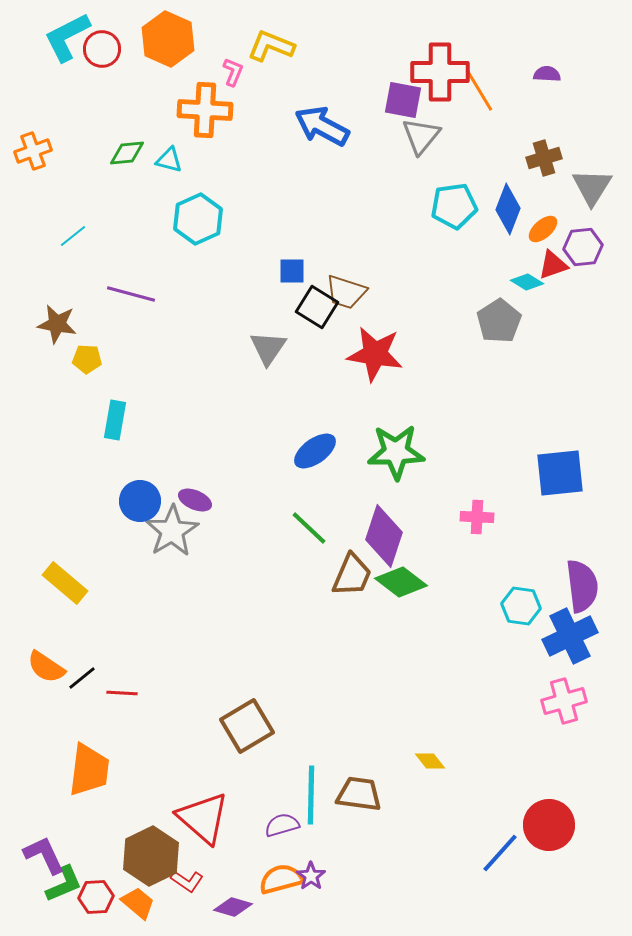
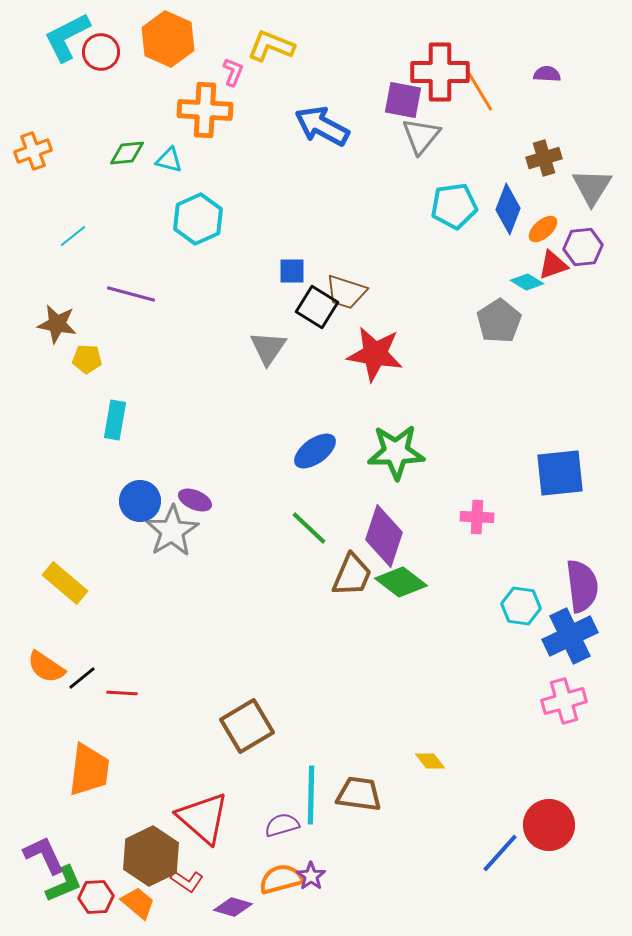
red circle at (102, 49): moved 1 px left, 3 px down
